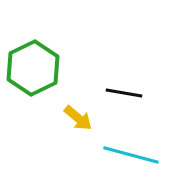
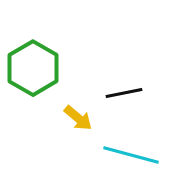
green hexagon: rotated 4 degrees counterclockwise
black line: rotated 21 degrees counterclockwise
